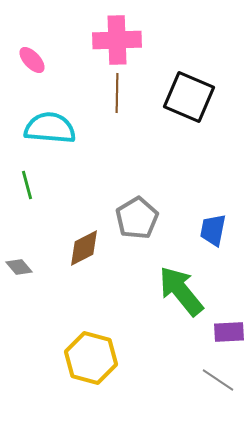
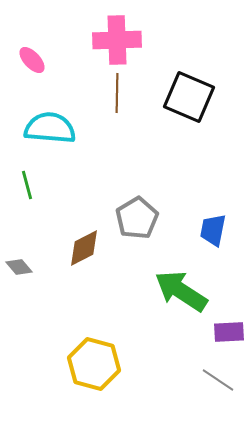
green arrow: rotated 18 degrees counterclockwise
yellow hexagon: moved 3 px right, 6 px down
